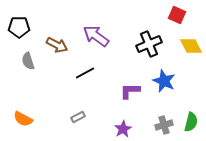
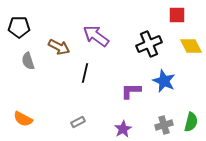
red square: rotated 24 degrees counterclockwise
brown arrow: moved 2 px right, 2 px down
black line: rotated 48 degrees counterclockwise
purple L-shape: moved 1 px right
gray rectangle: moved 5 px down
